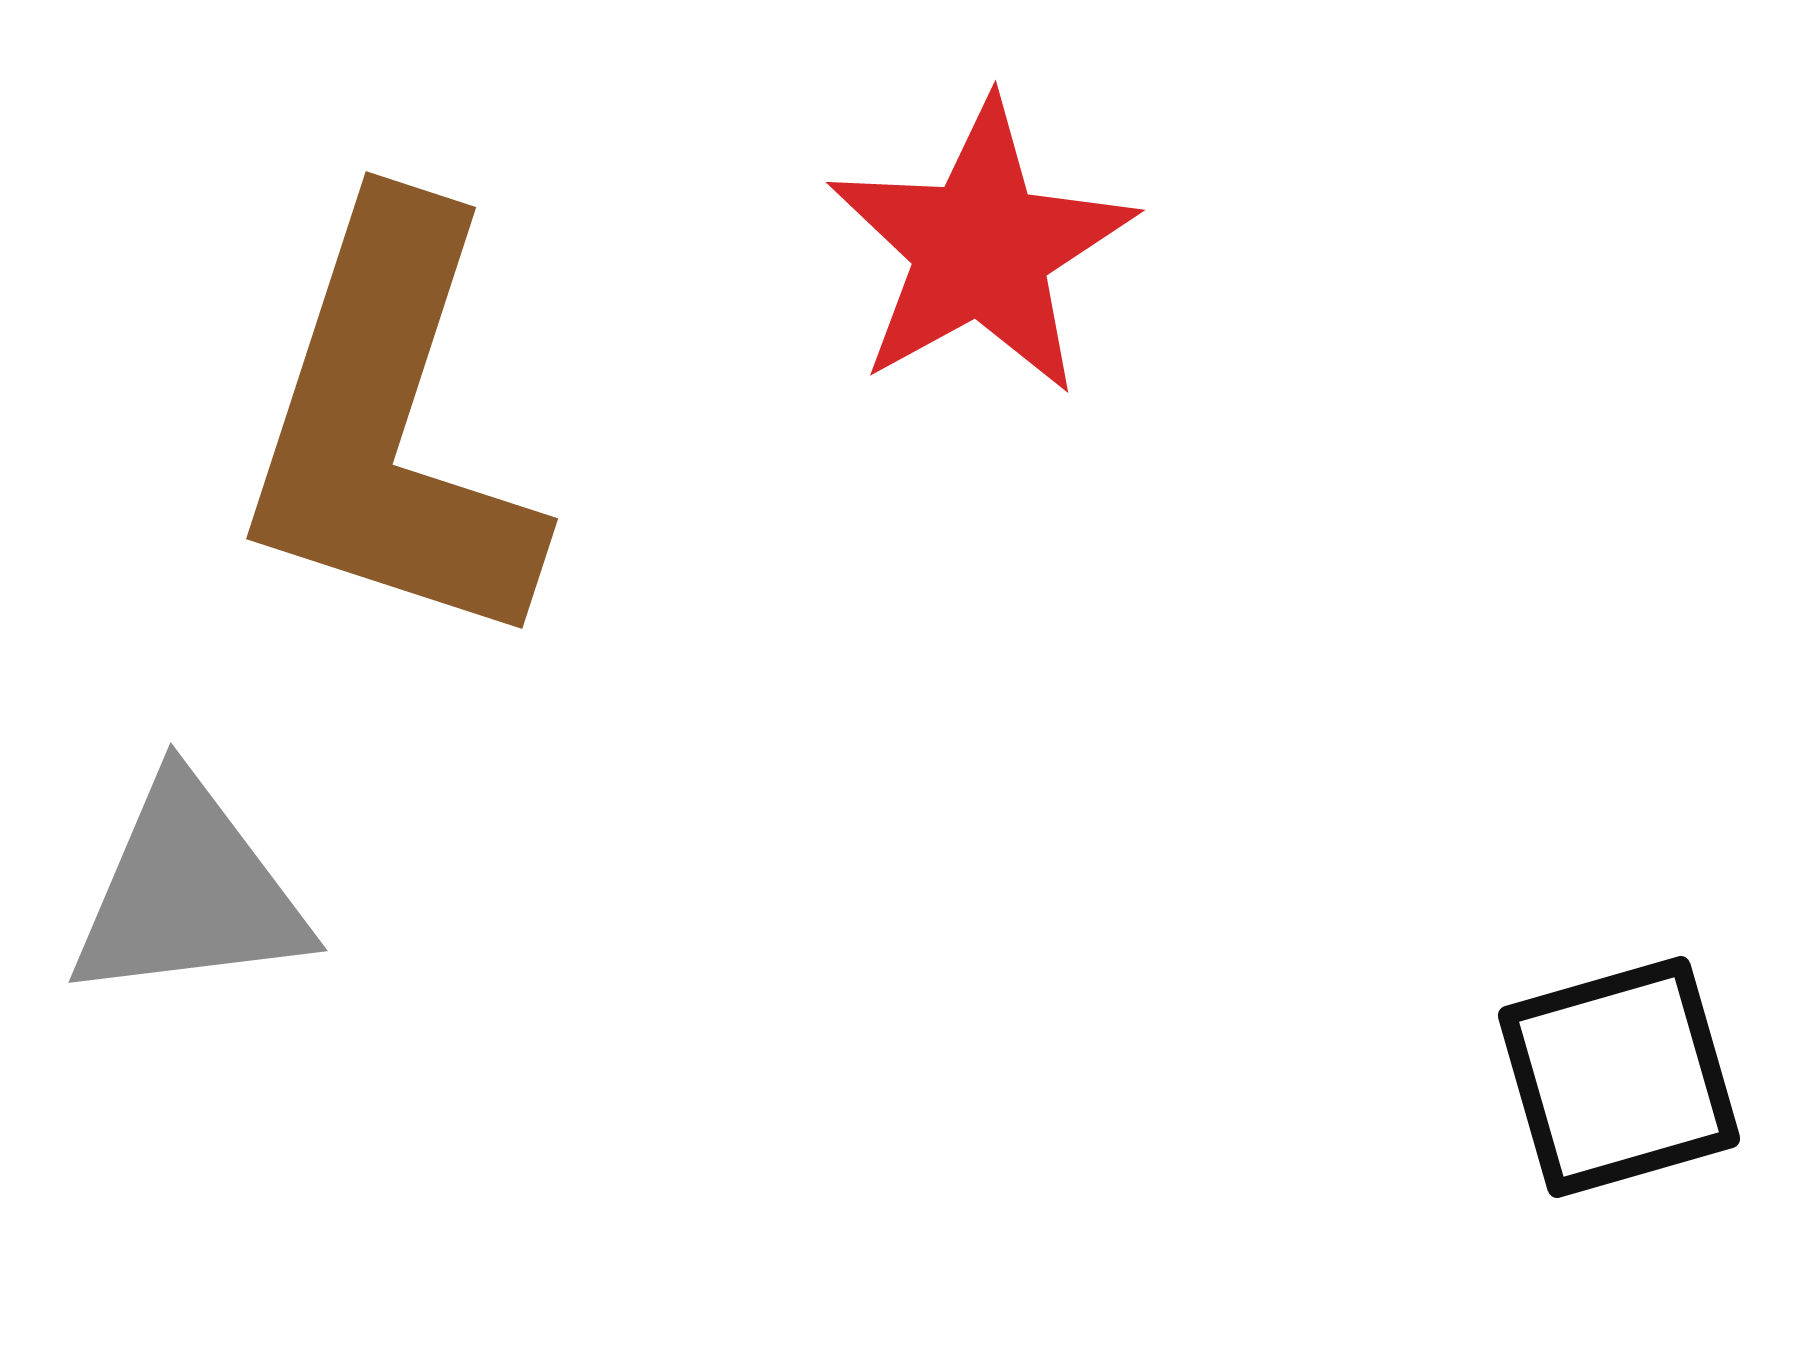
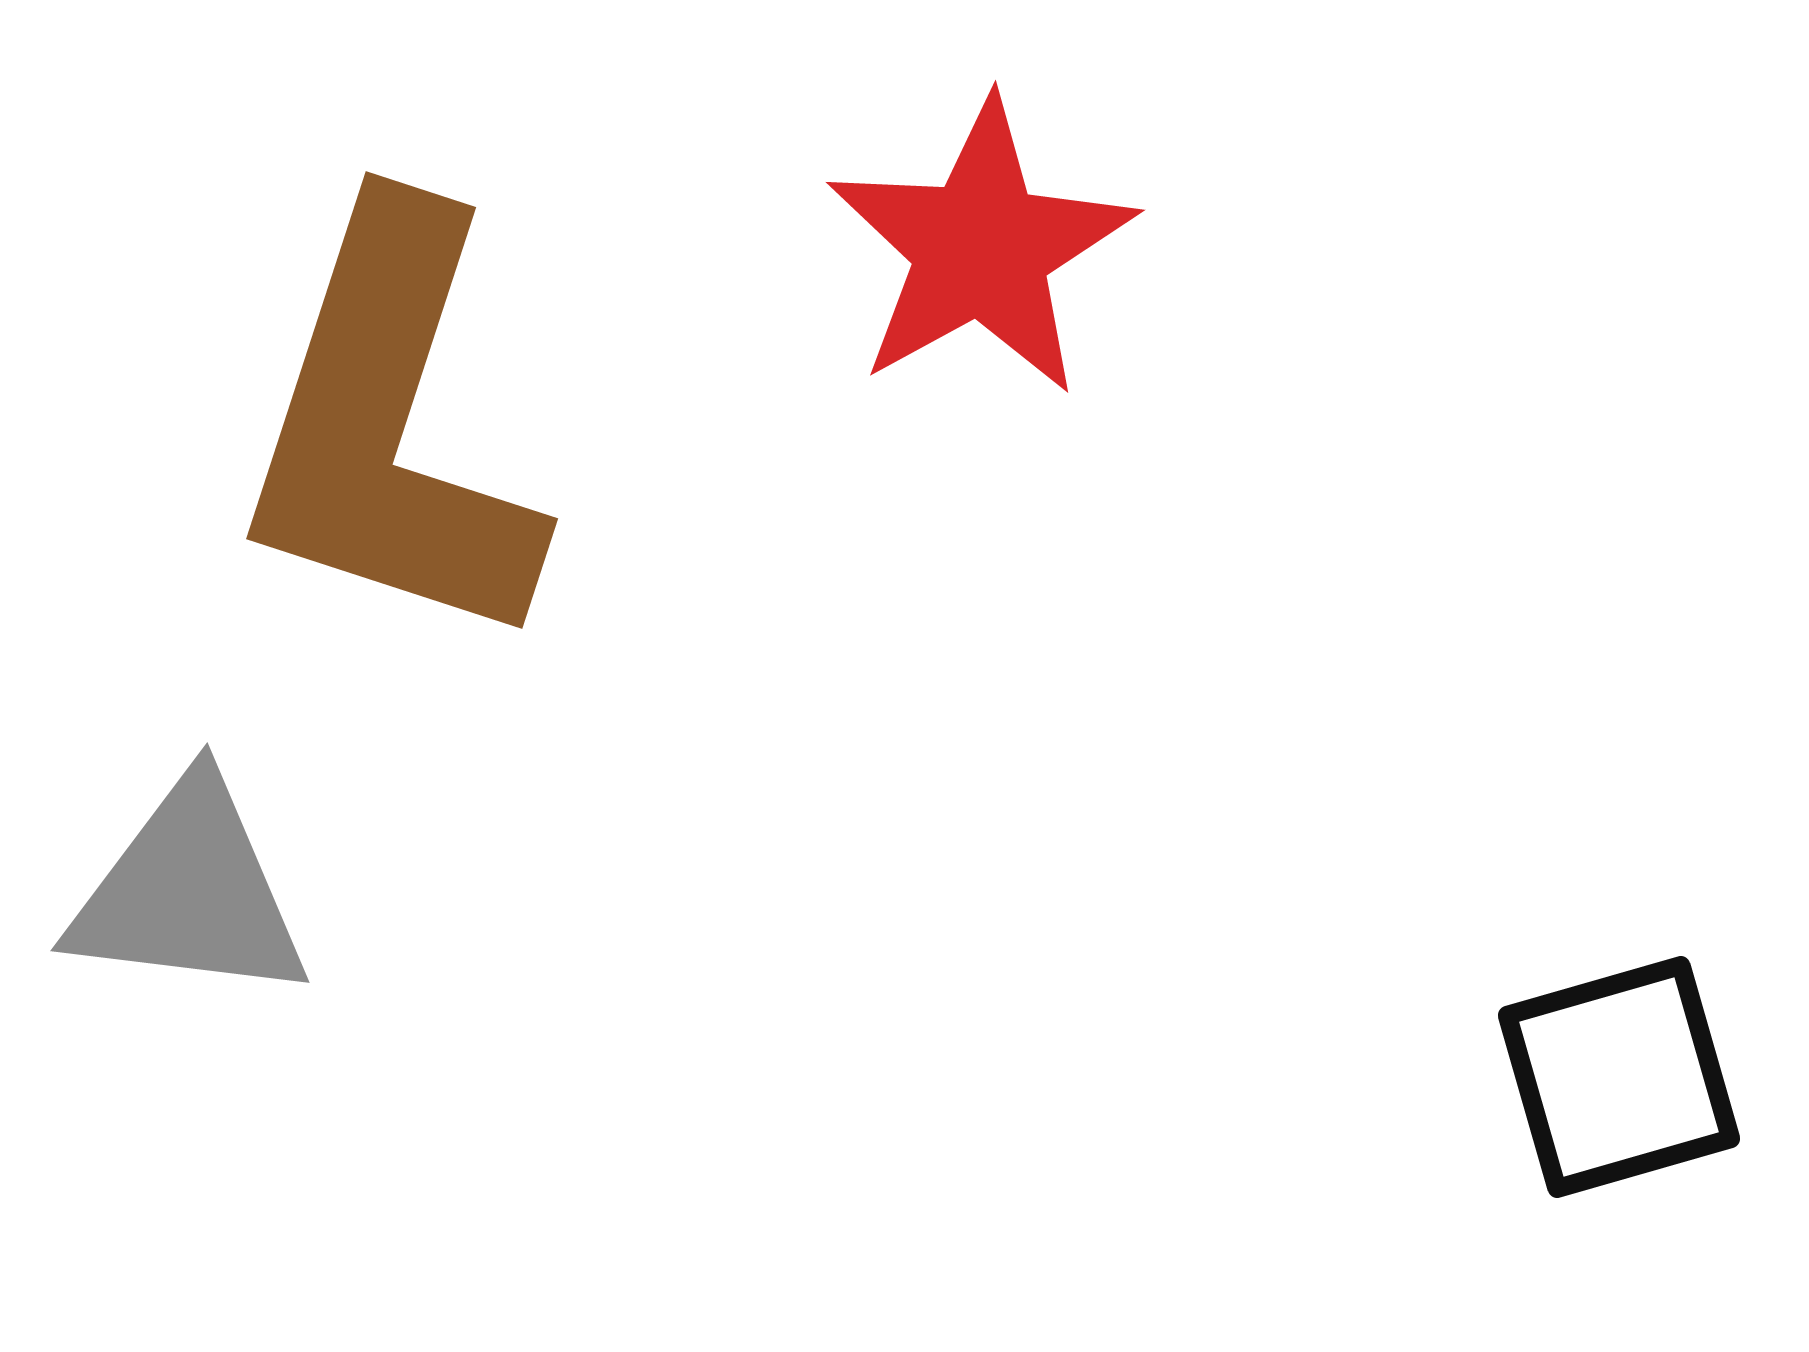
gray triangle: rotated 14 degrees clockwise
